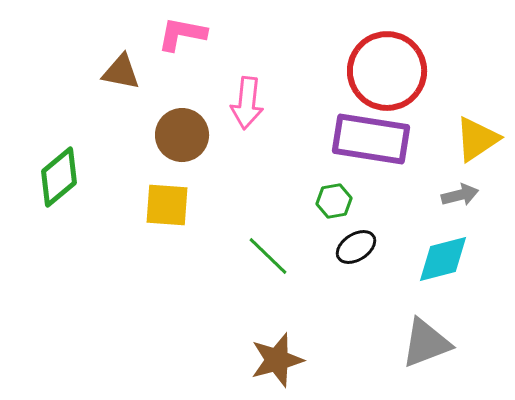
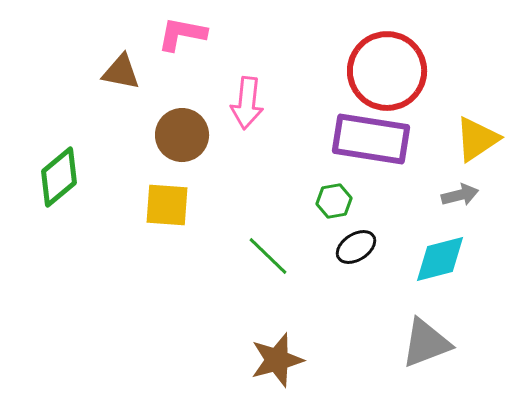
cyan diamond: moved 3 px left
